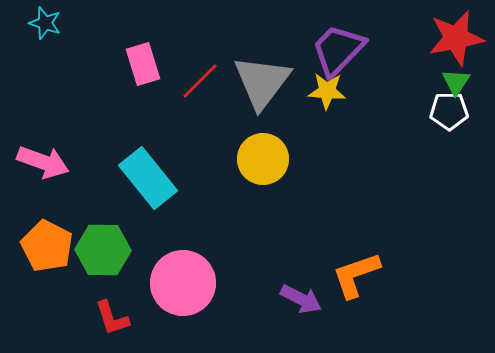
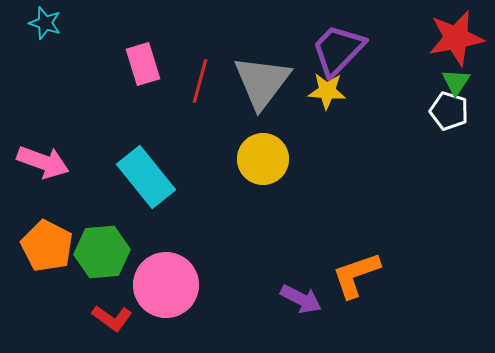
red line: rotated 30 degrees counterclockwise
white pentagon: rotated 18 degrees clockwise
cyan rectangle: moved 2 px left, 1 px up
green hexagon: moved 1 px left, 2 px down; rotated 6 degrees counterclockwise
pink circle: moved 17 px left, 2 px down
red L-shape: rotated 36 degrees counterclockwise
